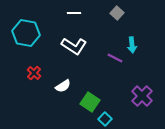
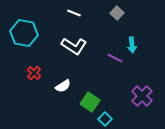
white line: rotated 24 degrees clockwise
cyan hexagon: moved 2 px left
